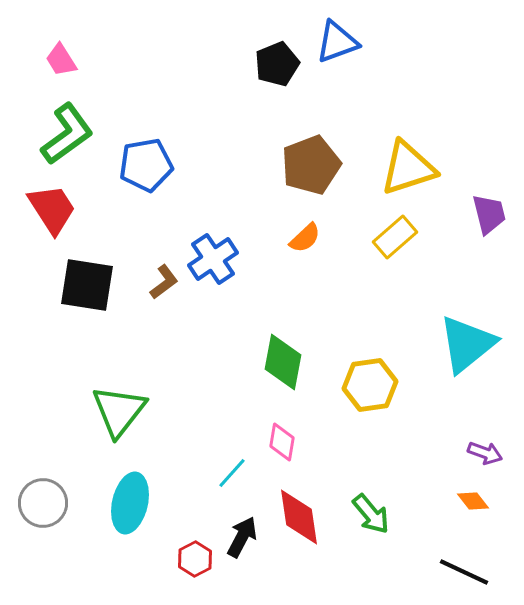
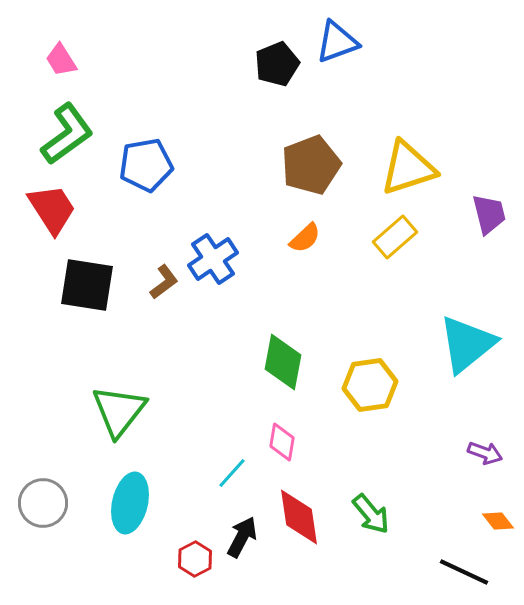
orange diamond: moved 25 px right, 20 px down
